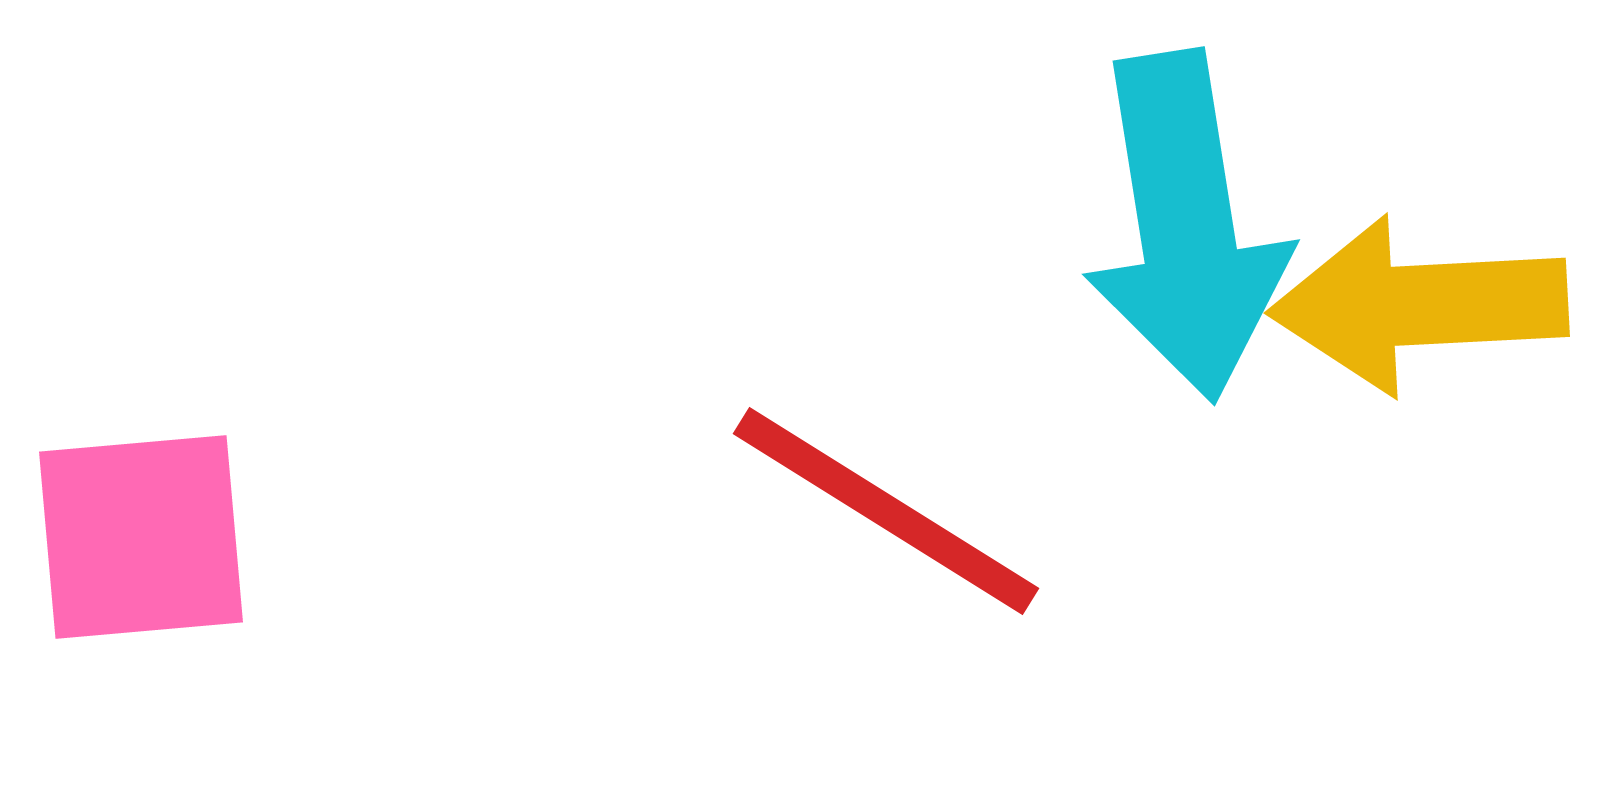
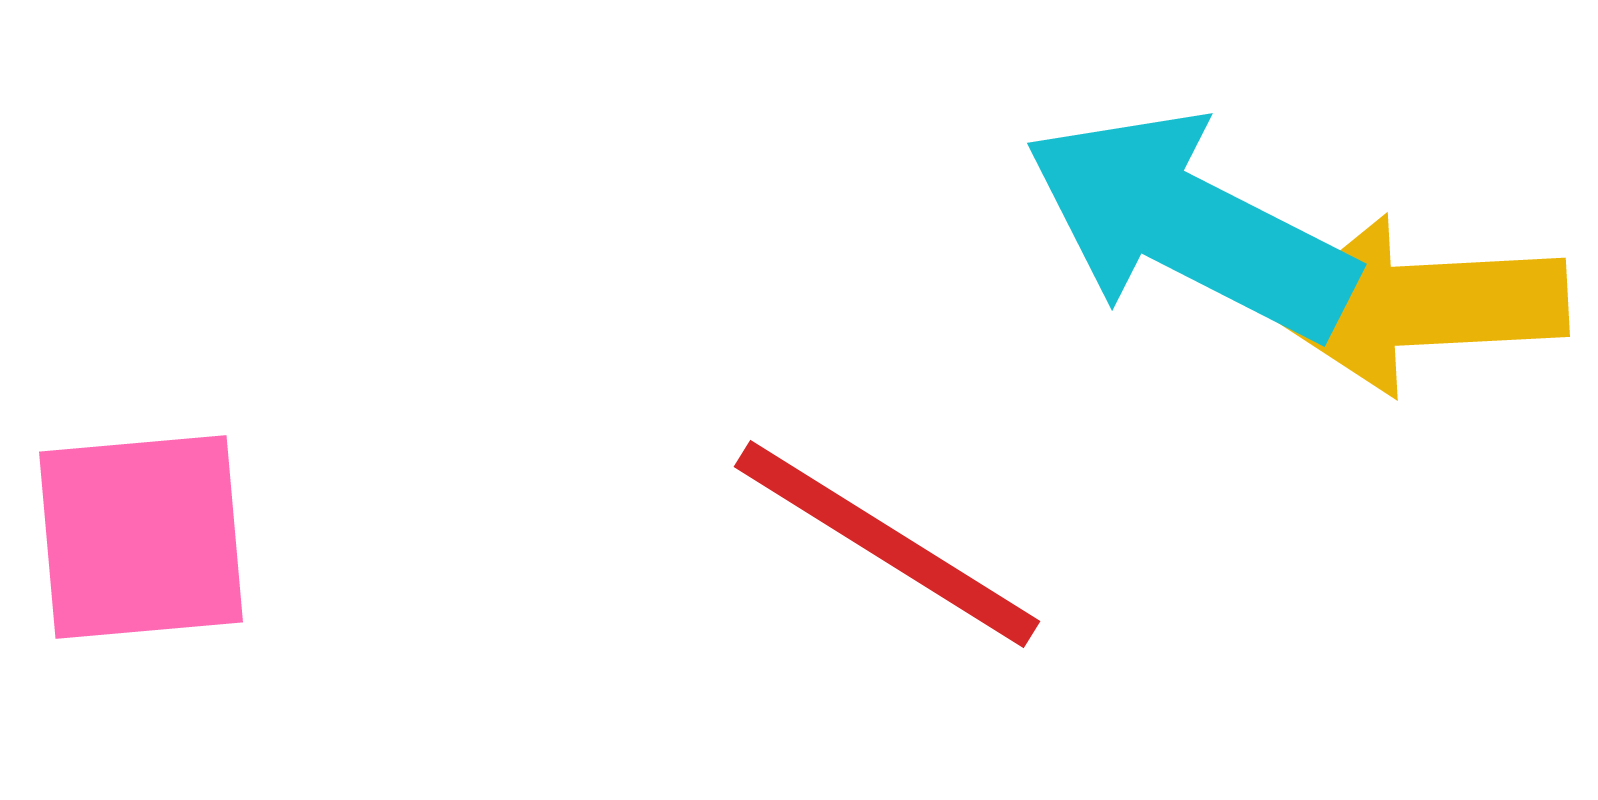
cyan arrow: moved 4 px right; rotated 126 degrees clockwise
red line: moved 1 px right, 33 px down
